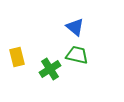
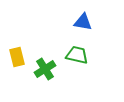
blue triangle: moved 8 px right, 5 px up; rotated 30 degrees counterclockwise
green cross: moved 5 px left
